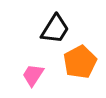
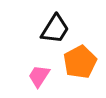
pink trapezoid: moved 6 px right, 1 px down
